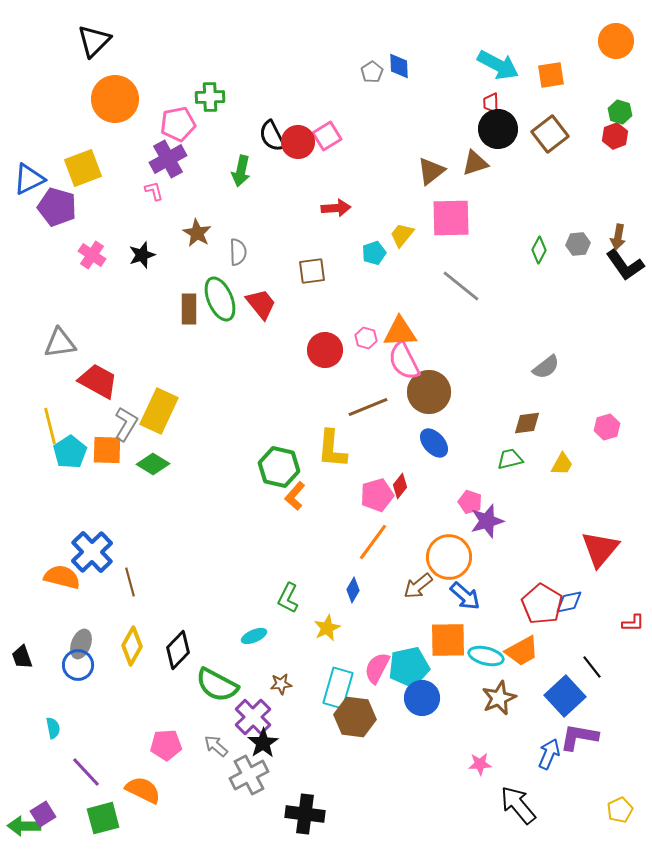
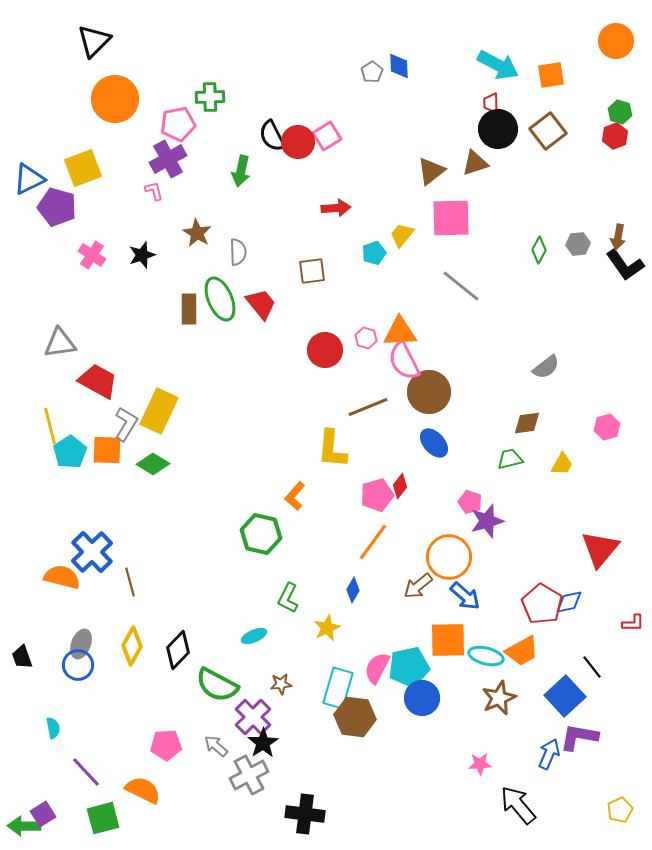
brown square at (550, 134): moved 2 px left, 3 px up
green hexagon at (279, 467): moved 18 px left, 67 px down
